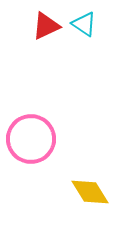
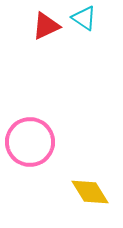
cyan triangle: moved 6 px up
pink circle: moved 1 px left, 3 px down
